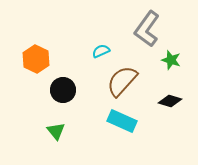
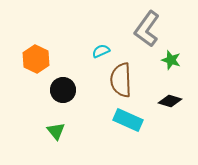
brown semicircle: moved 1 px left, 1 px up; rotated 44 degrees counterclockwise
cyan rectangle: moved 6 px right, 1 px up
